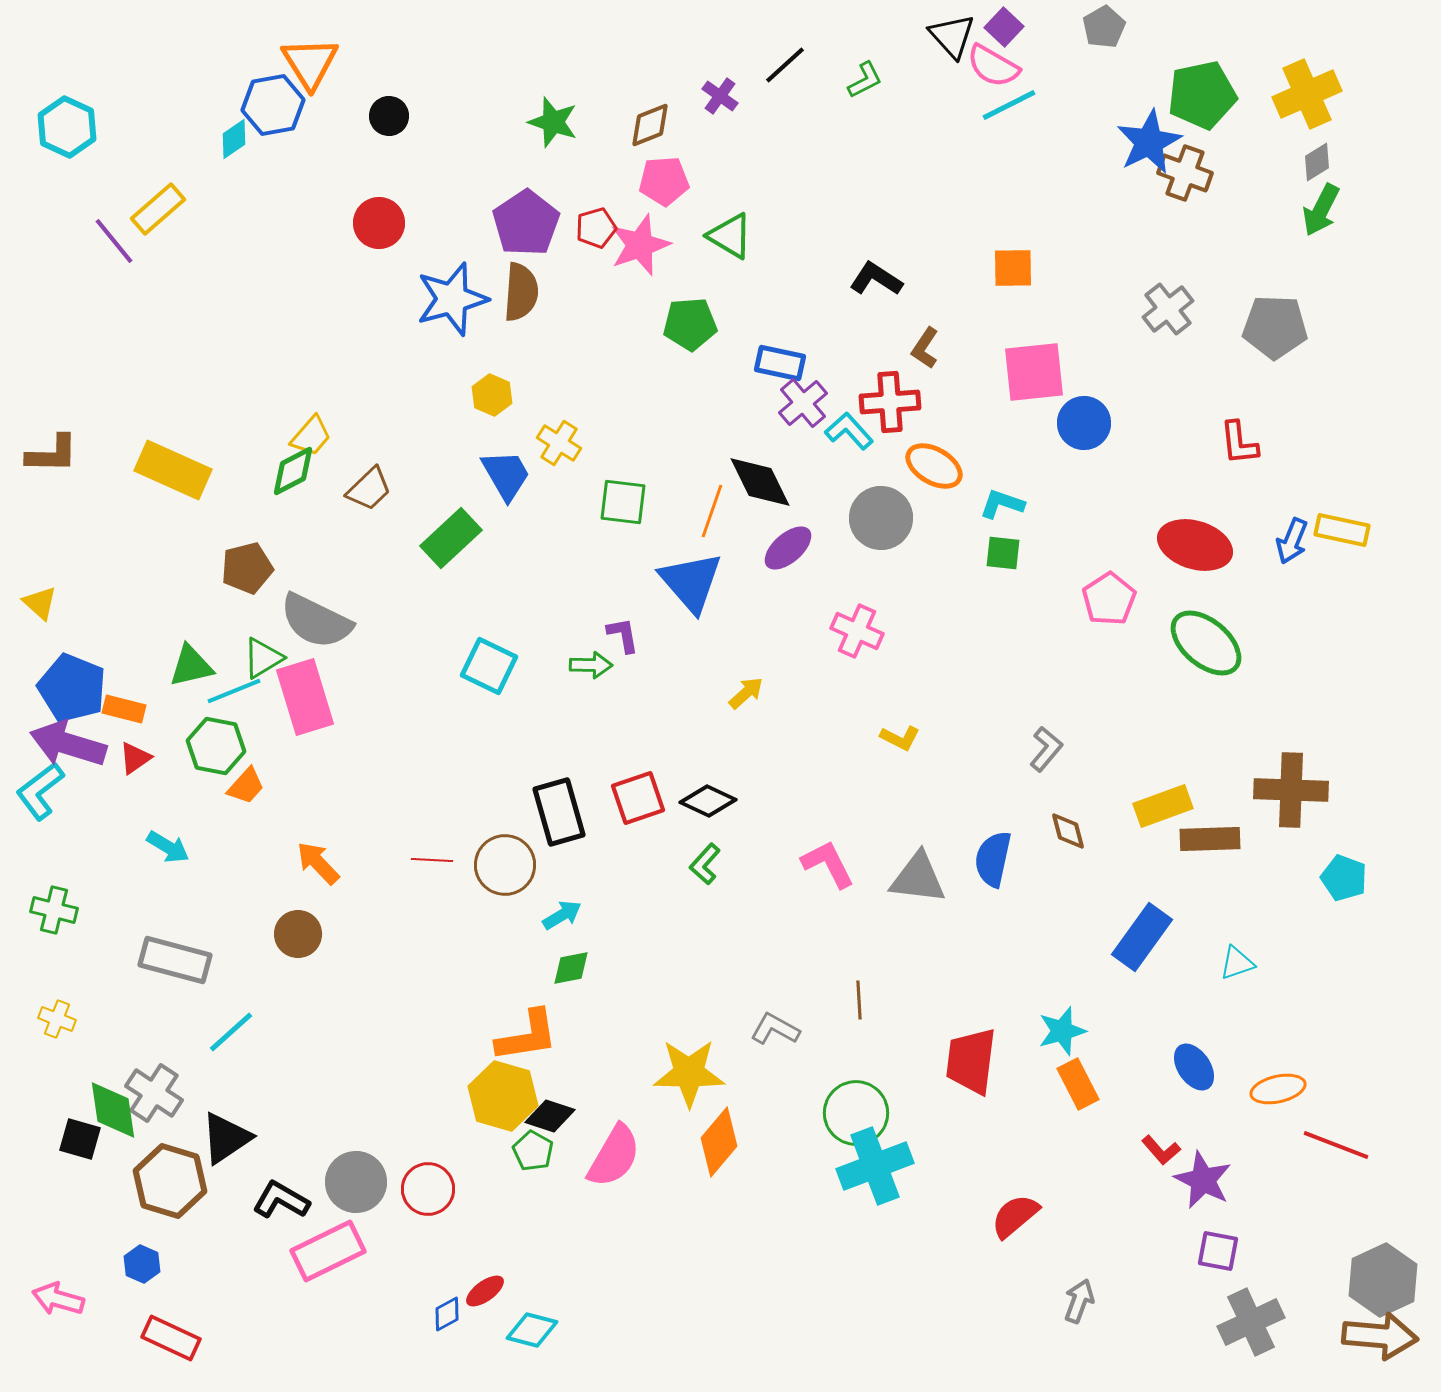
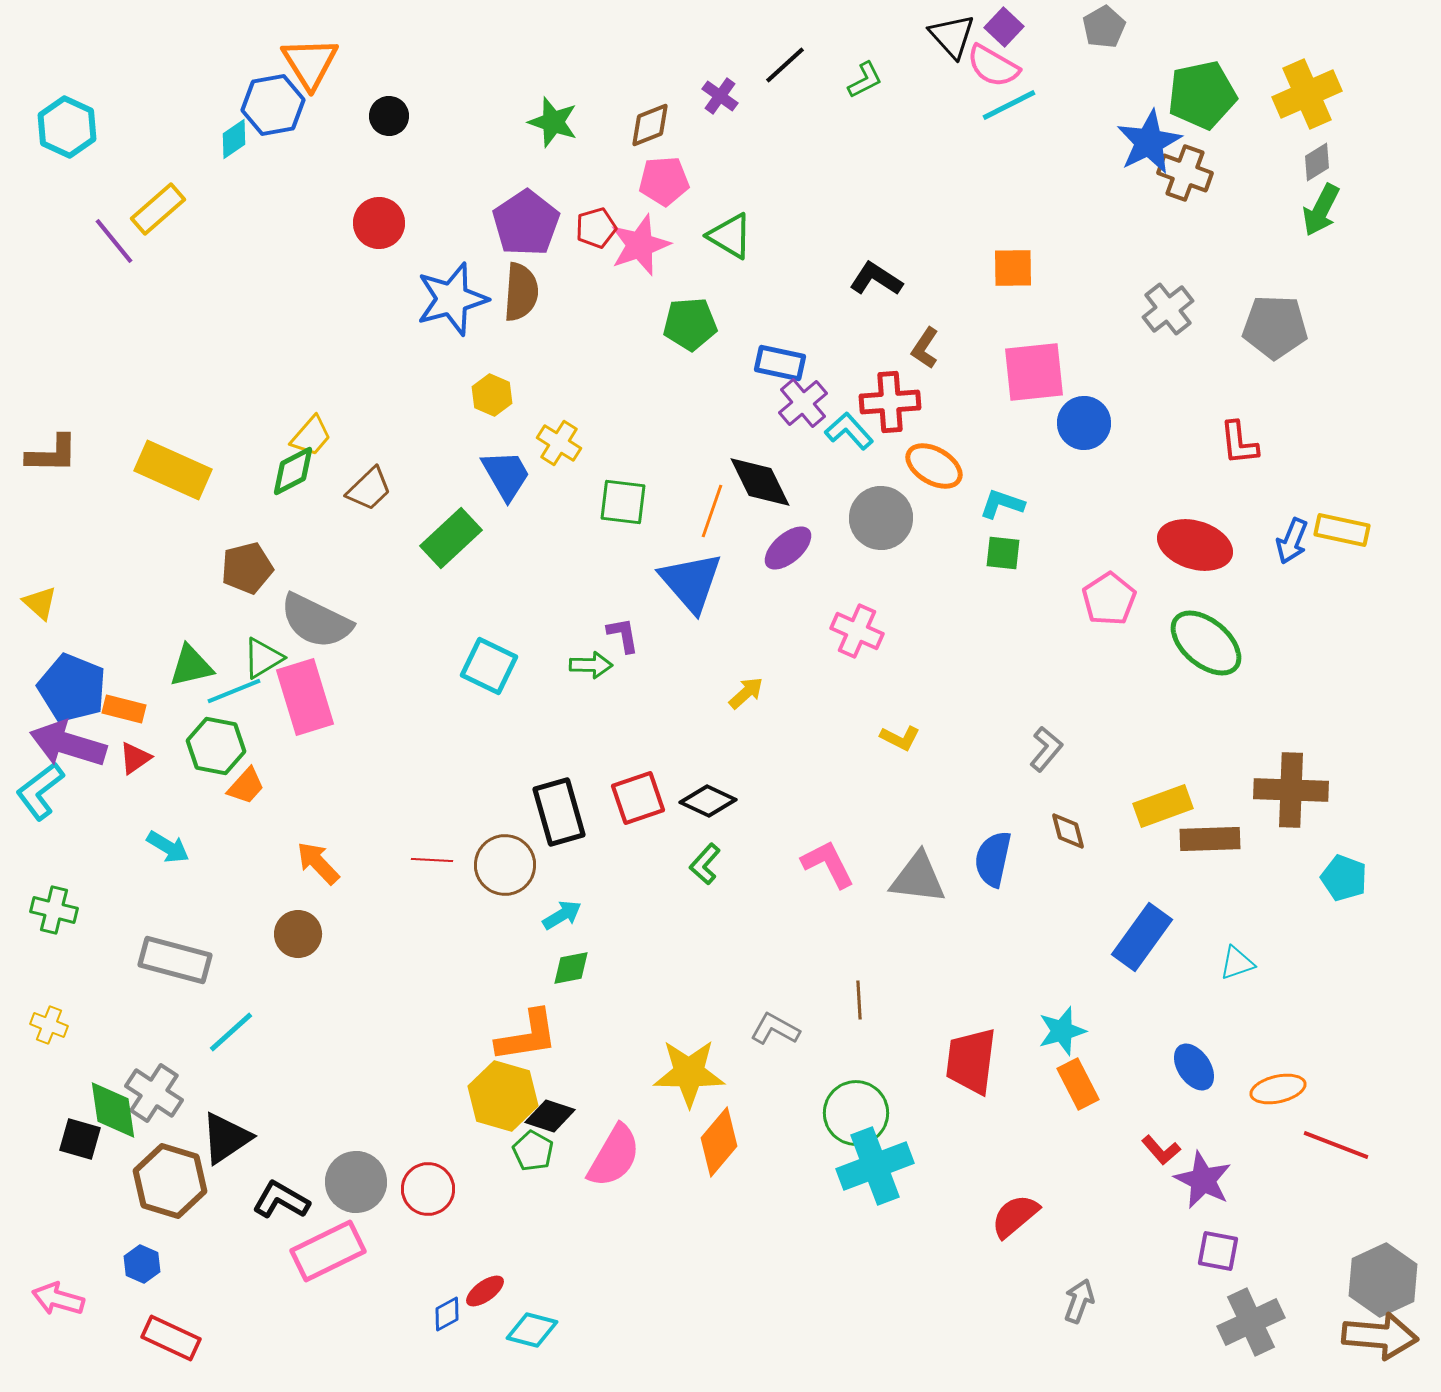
yellow cross at (57, 1019): moved 8 px left, 6 px down
